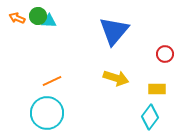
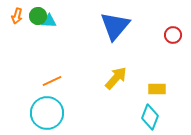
orange arrow: moved 2 px up; rotated 98 degrees counterclockwise
blue triangle: moved 1 px right, 5 px up
red circle: moved 8 px right, 19 px up
yellow arrow: rotated 65 degrees counterclockwise
cyan diamond: rotated 15 degrees counterclockwise
